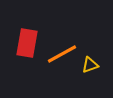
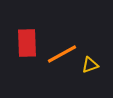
red rectangle: rotated 12 degrees counterclockwise
